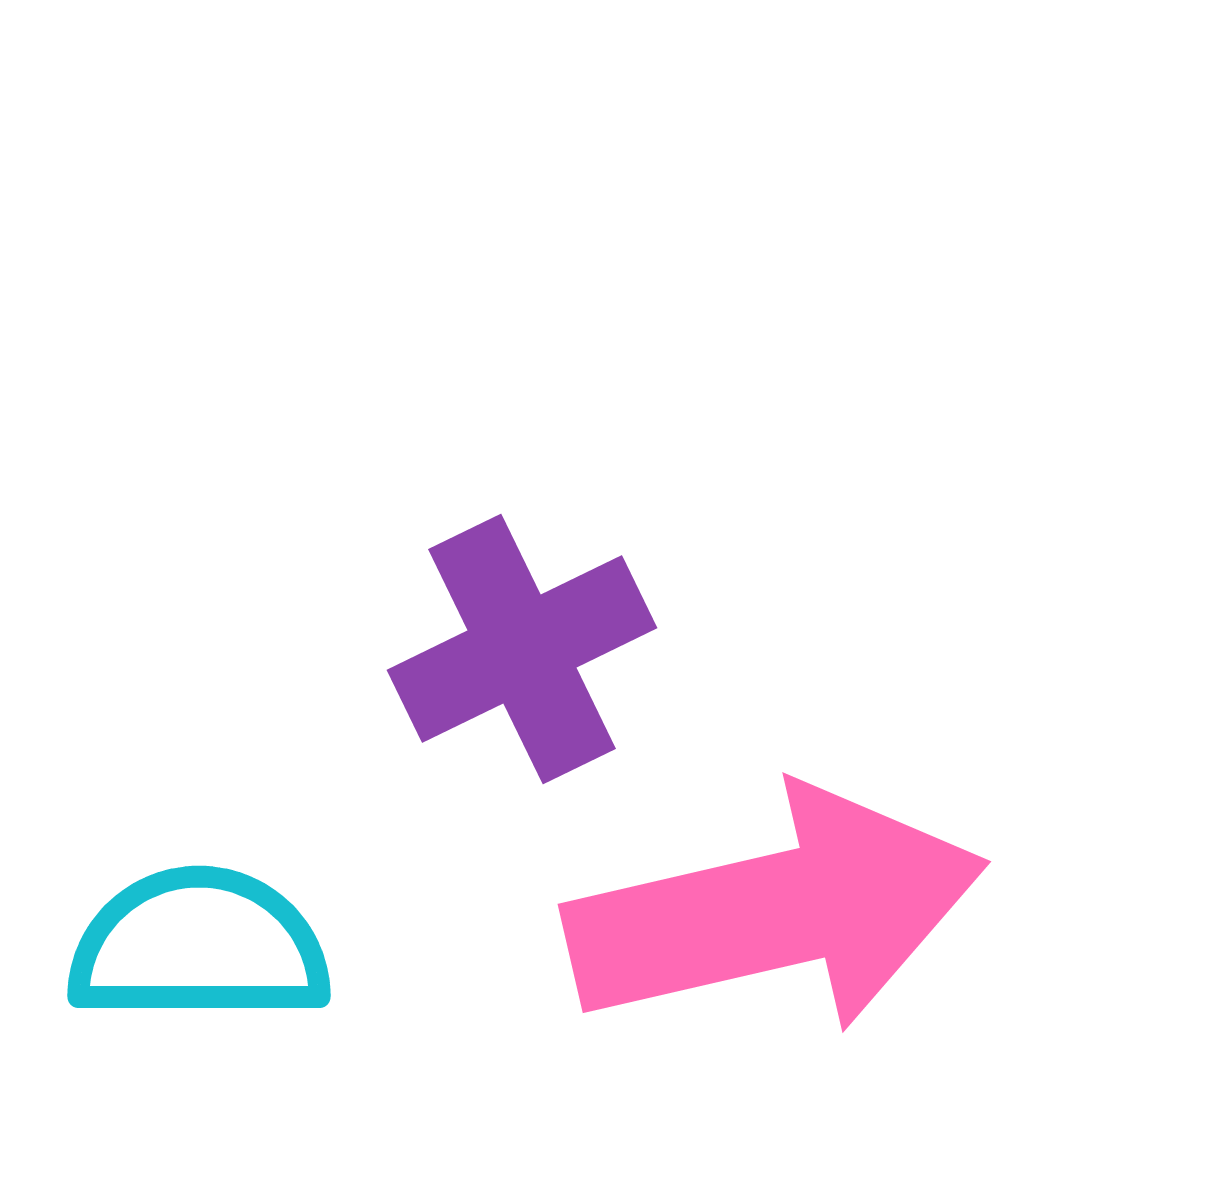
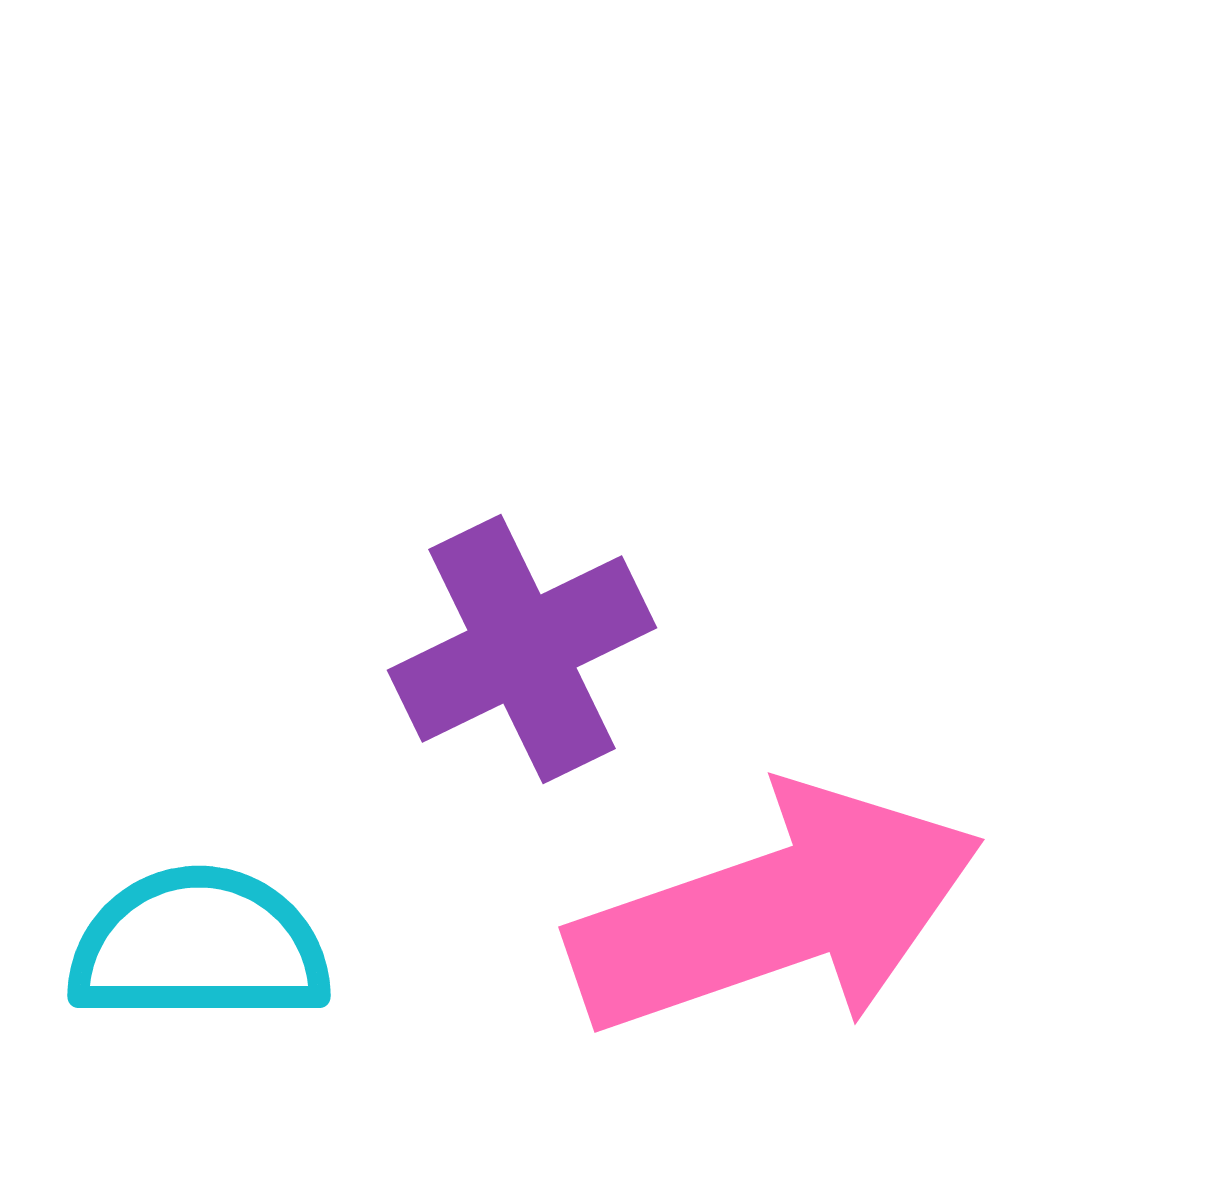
pink arrow: rotated 6 degrees counterclockwise
